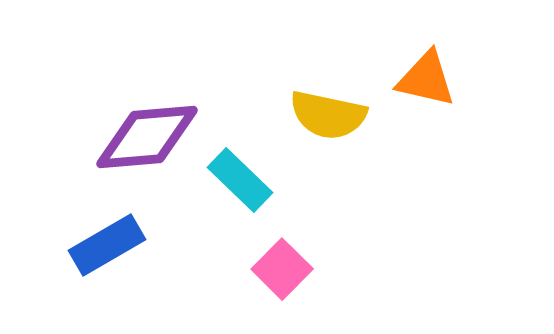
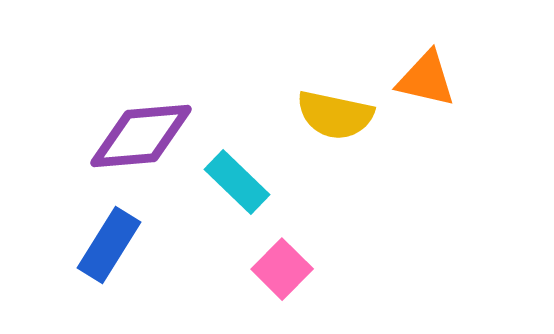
yellow semicircle: moved 7 px right
purple diamond: moved 6 px left, 1 px up
cyan rectangle: moved 3 px left, 2 px down
blue rectangle: moved 2 px right; rotated 28 degrees counterclockwise
